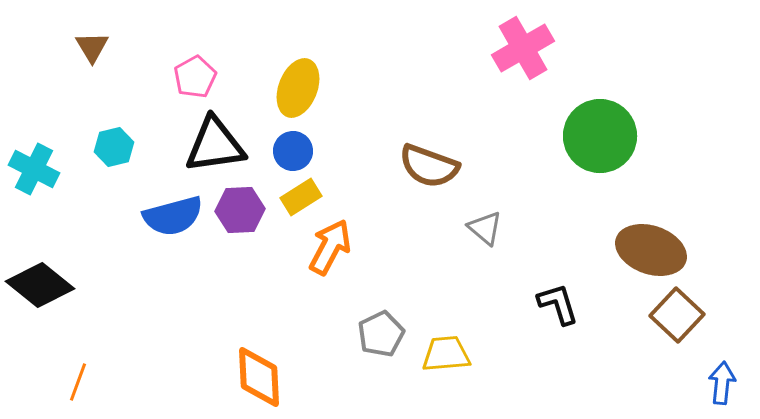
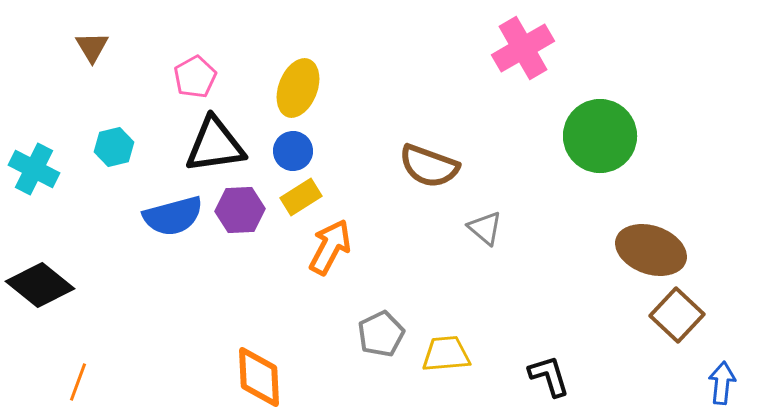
black L-shape: moved 9 px left, 72 px down
